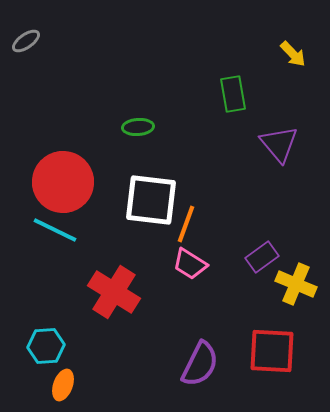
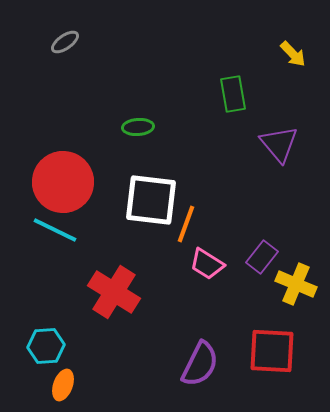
gray ellipse: moved 39 px right, 1 px down
purple rectangle: rotated 16 degrees counterclockwise
pink trapezoid: moved 17 px right
